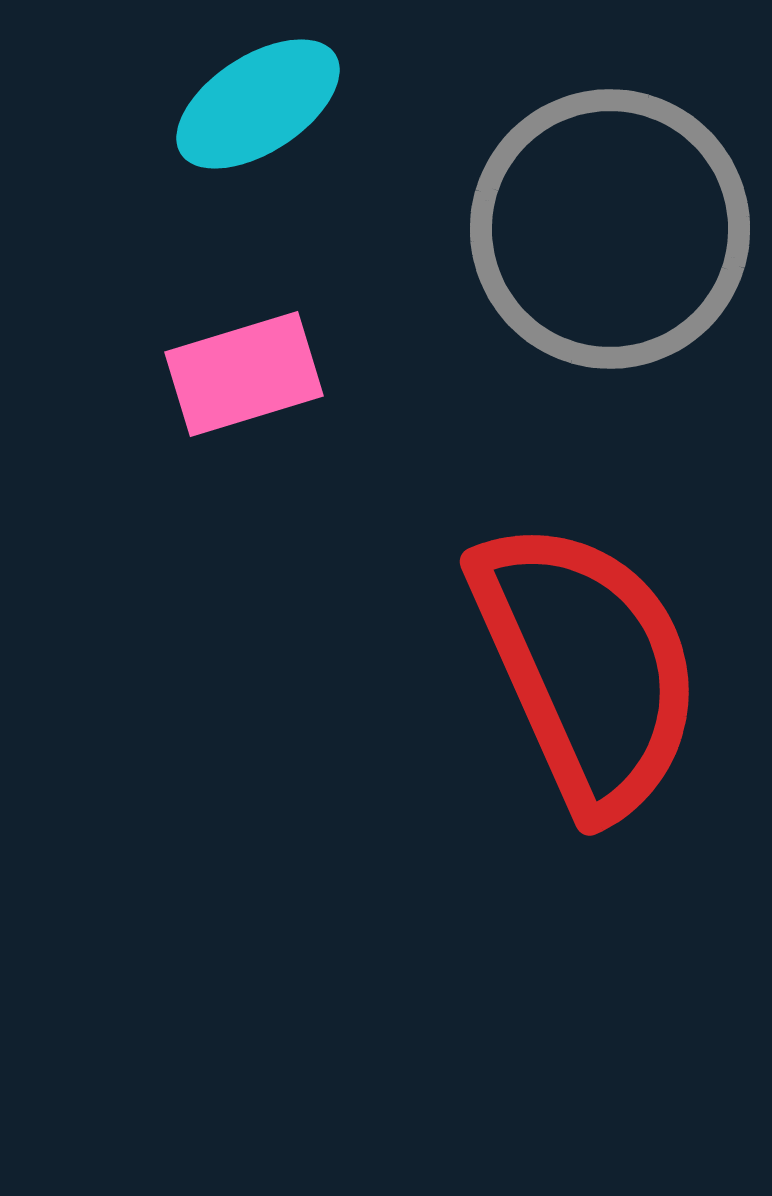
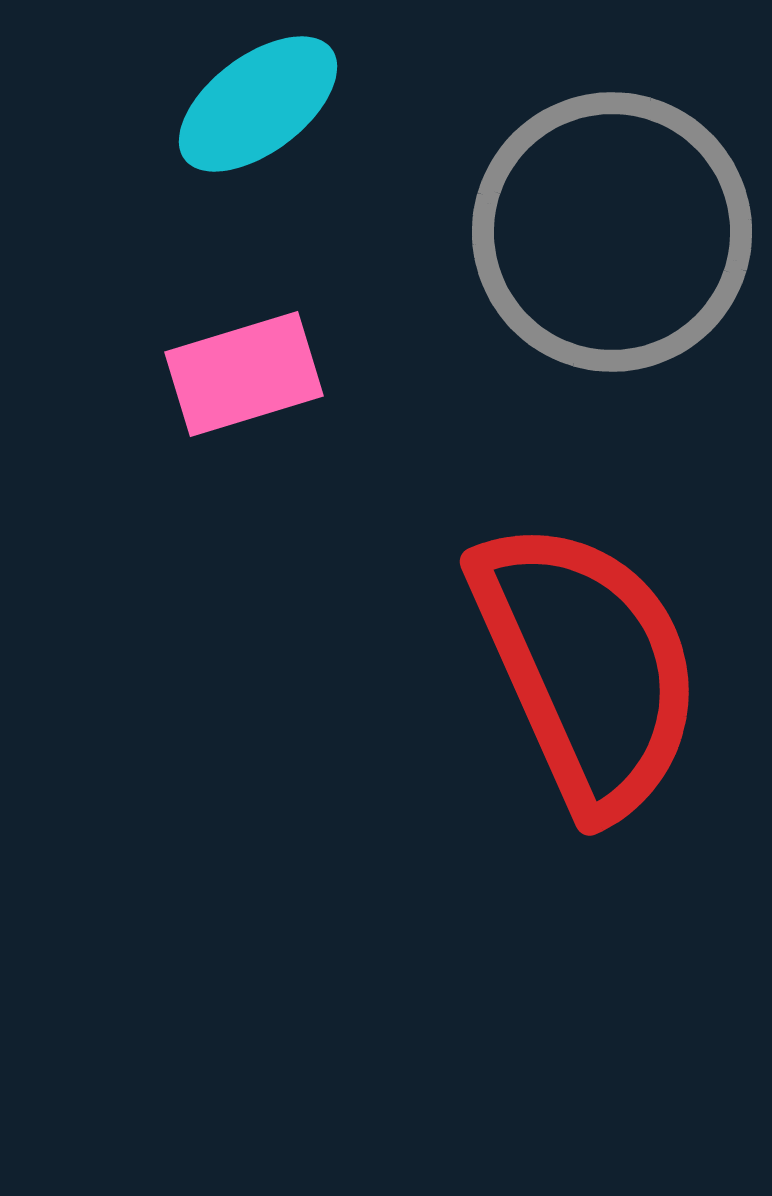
cyan ellipse: rotated 4 degrees counterclockwise
gray circle: moved 2 px right, 3 px down
